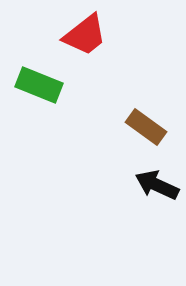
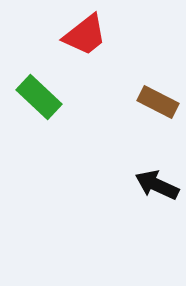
green rectangle: moved 12 px down; rotated 21 degrees clockwise
brown rectangle: moved 12 px right, 25 px up; rotated 9 degrees counterclockwise
